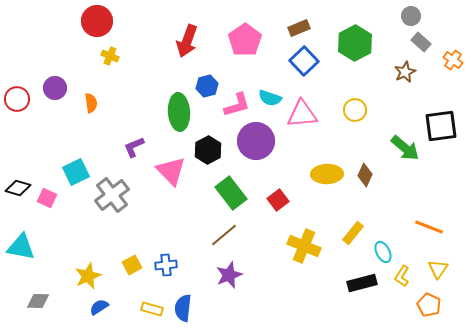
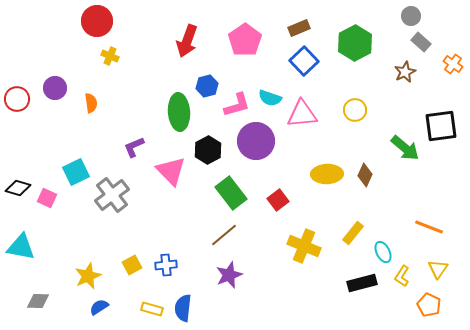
orange cross at (453, 60): moved 4 px down
